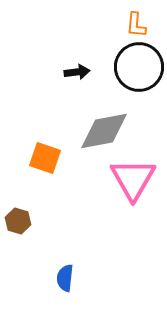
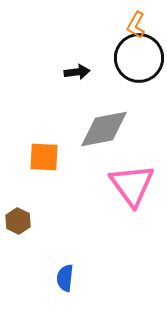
orange L-shape: rotated 24 degrees clockwise
black circle: moved 9 px up
gray diamond: moved 2 px up
orange square: moved 1 px left, 1 px up; rotated 16 degrees counterclockwise
pink triangle: moved 1 px left, 6 px down; rotated 6 degrees counterclockwise
brown hexagon: rotated 10 degrees clockwise
